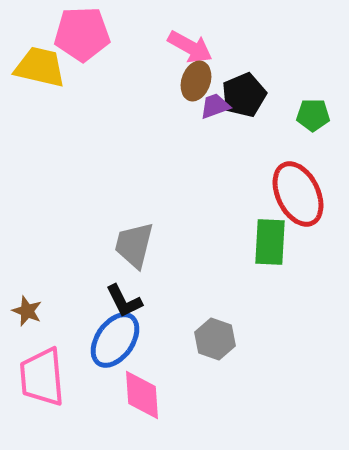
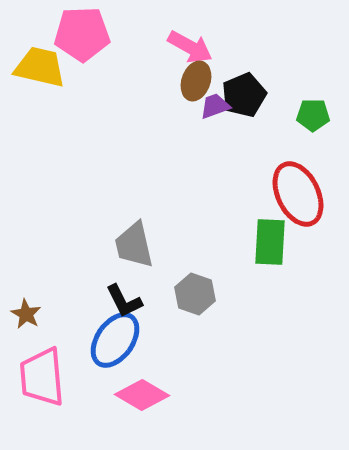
gray trapezoid: rotated 27 degrees counterclockwise
brown star: moved 1 px left, 3 px down; rotated 8 degrees clockwise
gray hexagon: moved 20 px left, 45 px up
pink diamond: rotated 56 degrees counterclockwise
